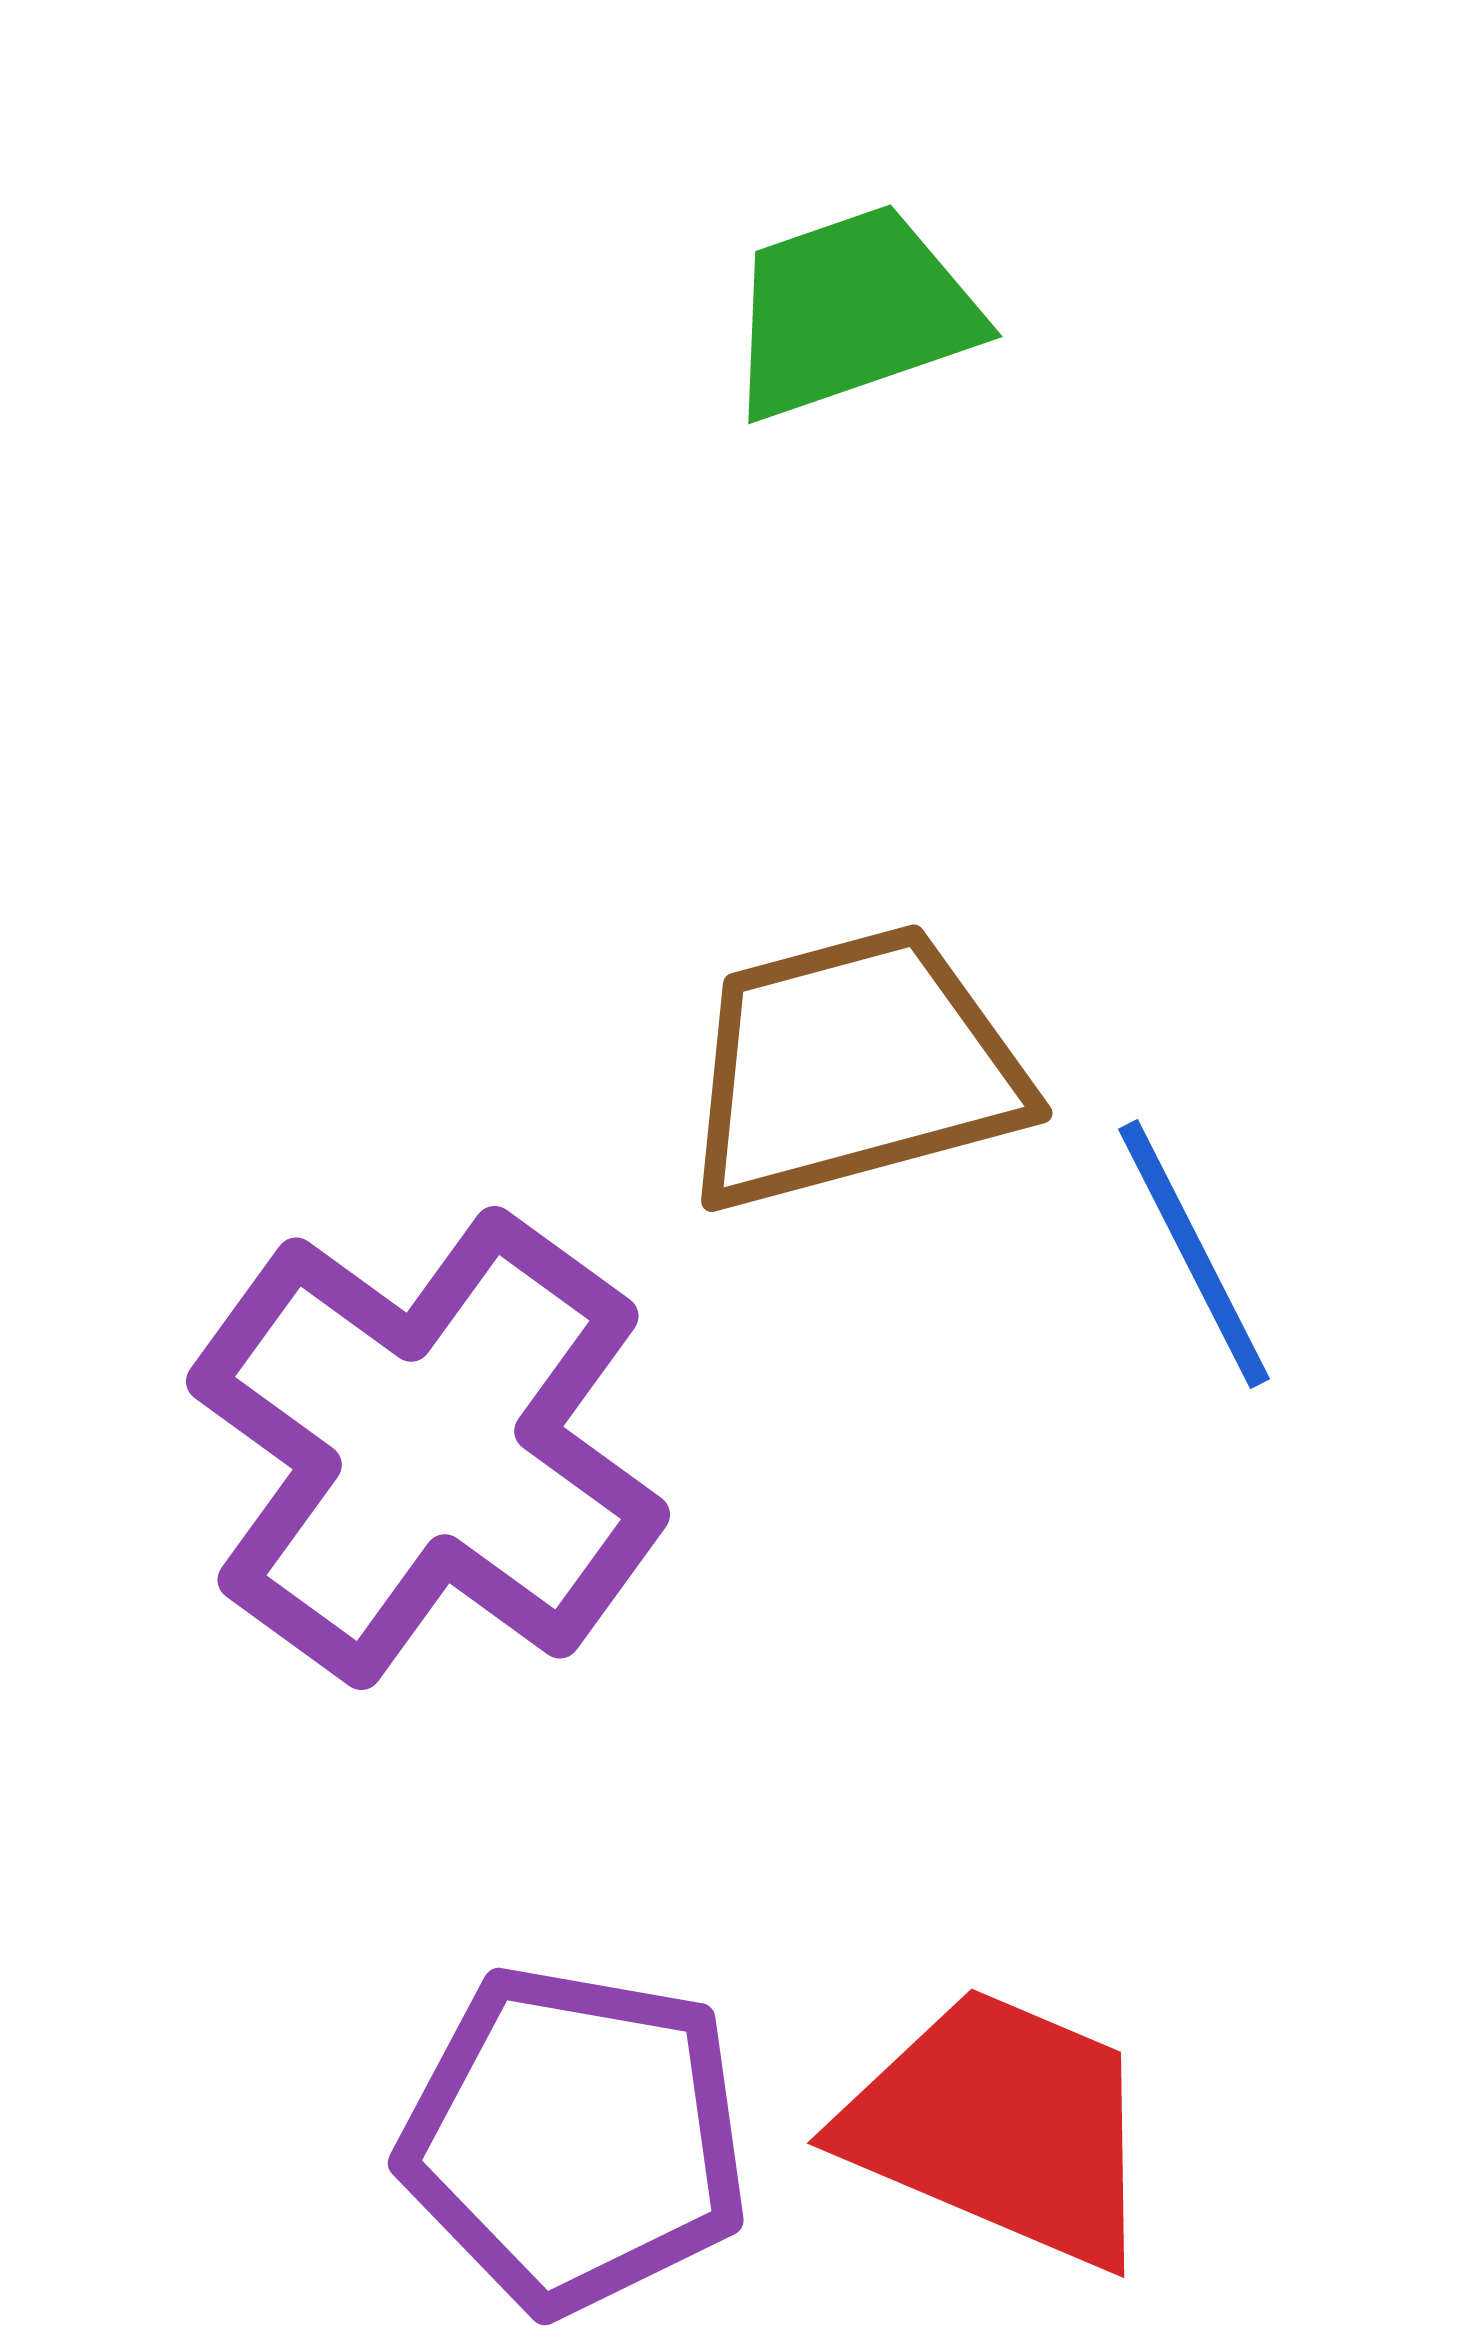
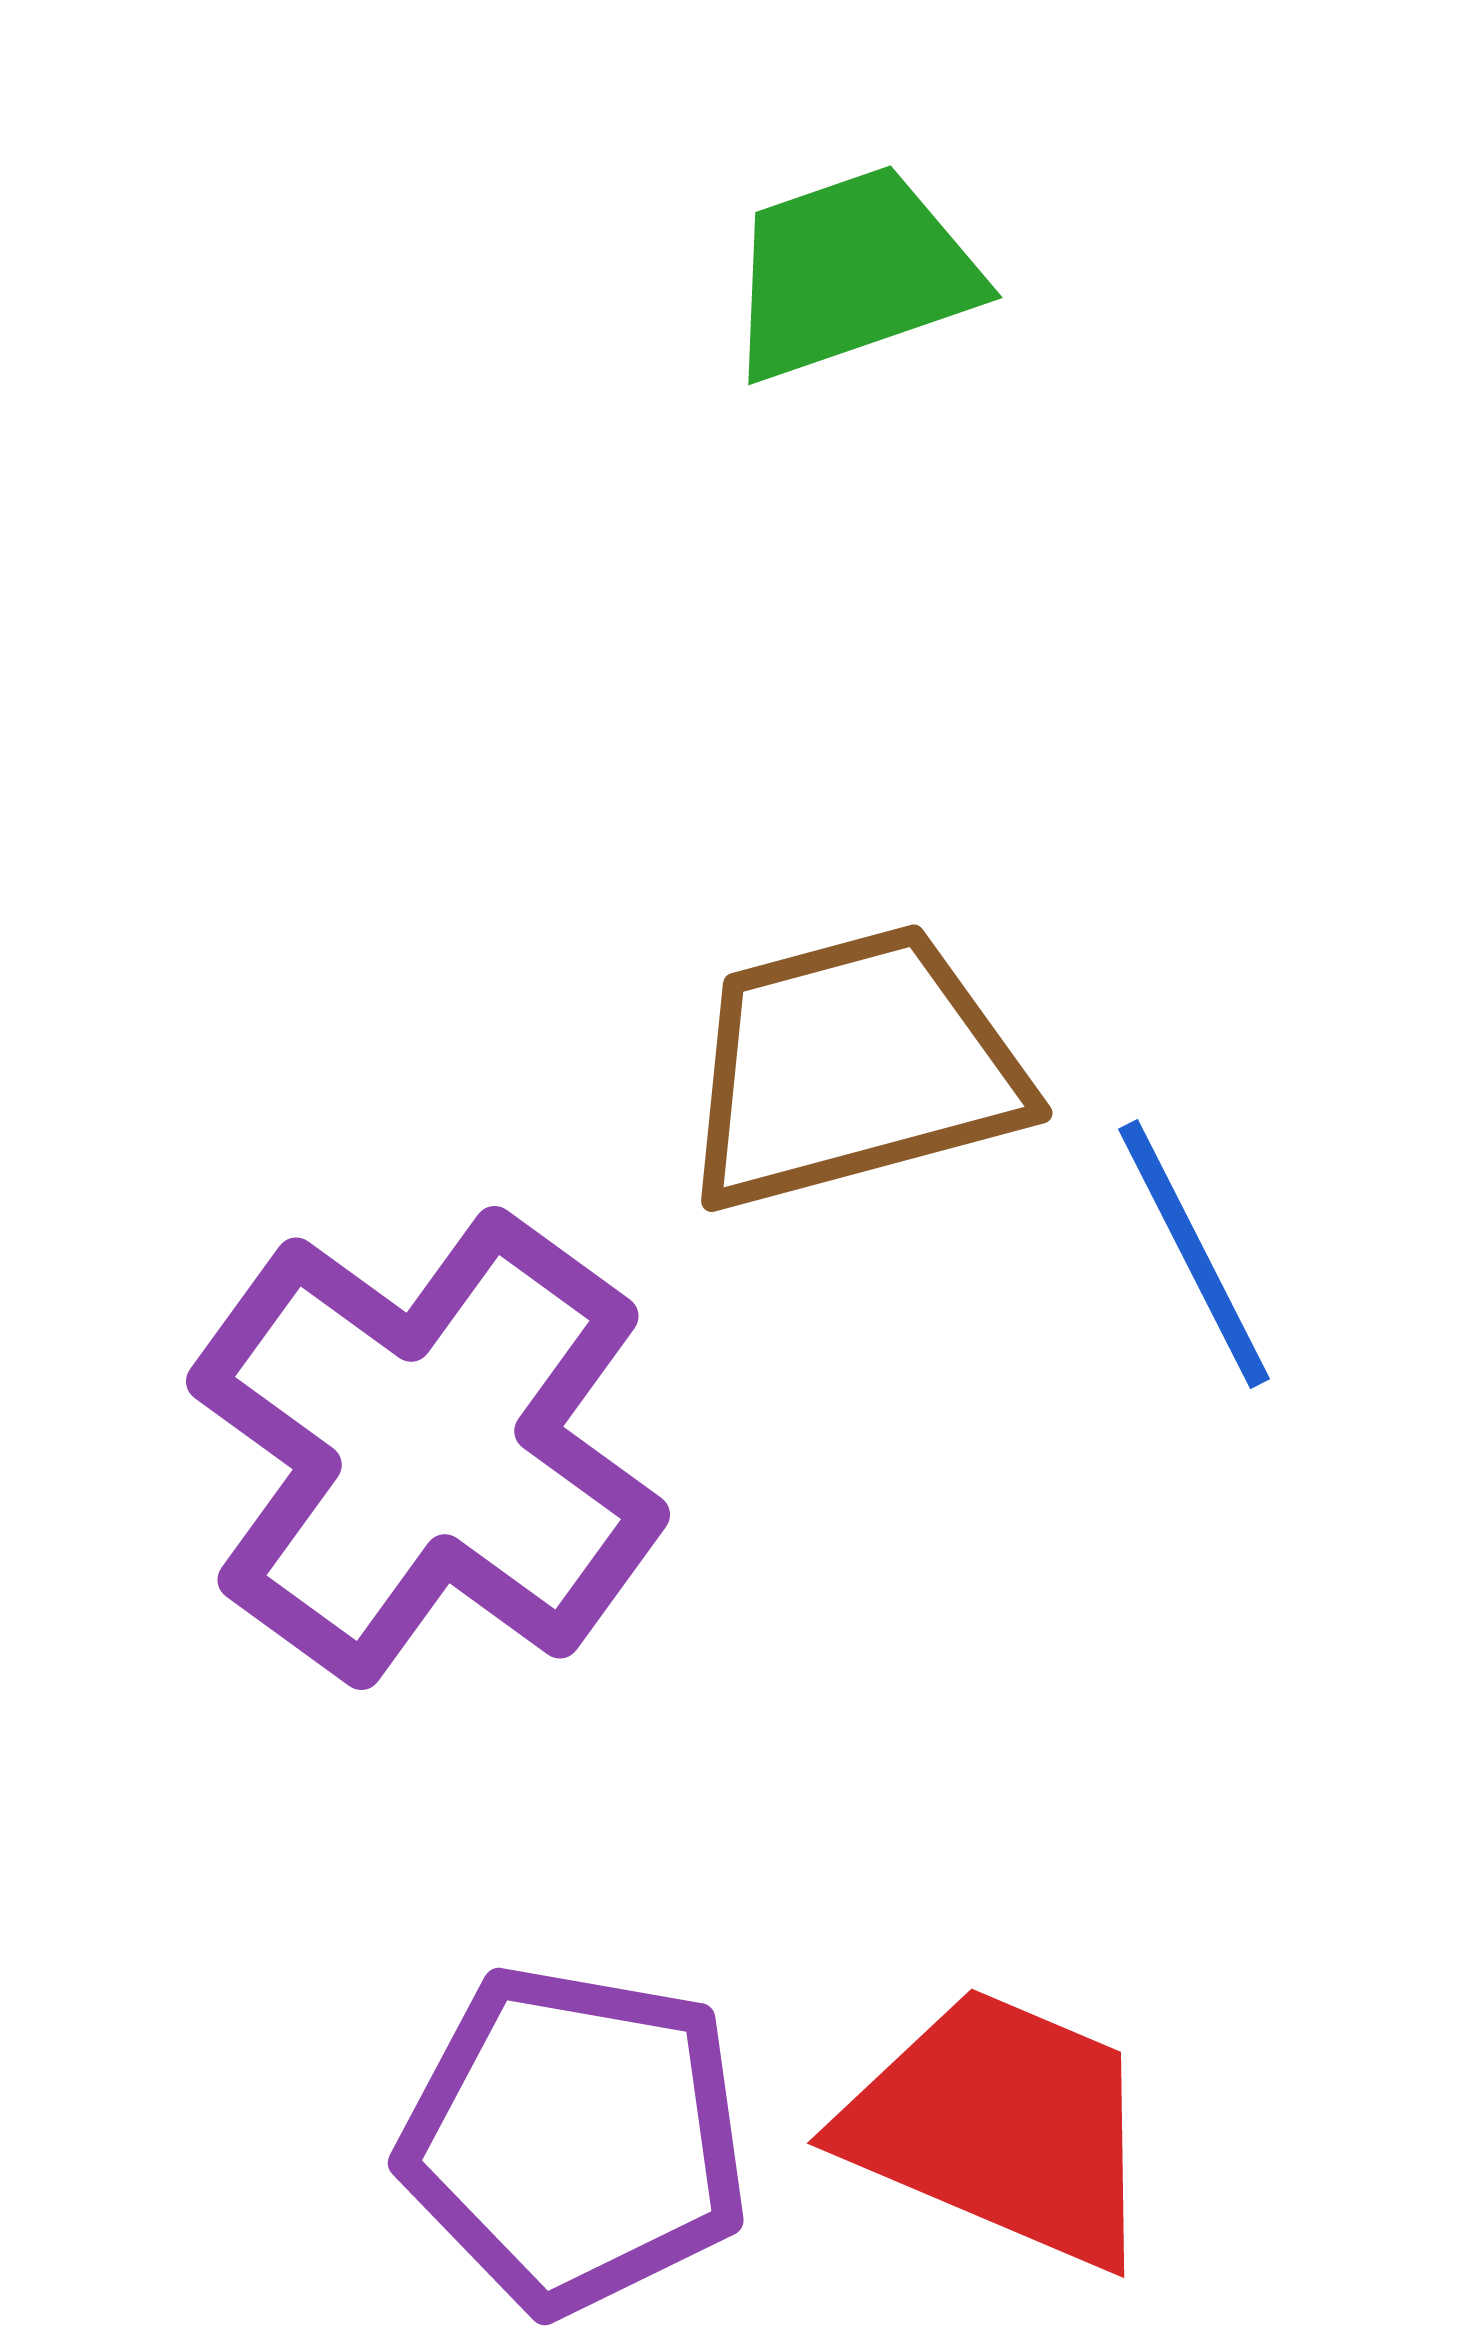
green trapezoid: moved 39 px up
